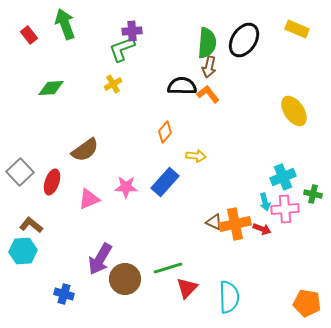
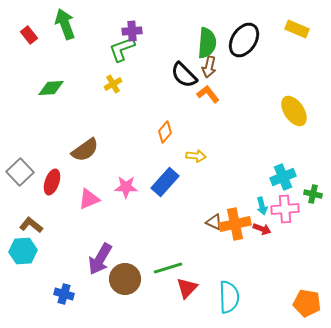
black semicircle: moved 2 px right, 11 px up; rotated 136 degrees counterclockwise
cyan arrow: moved 3 px left, 4 px down
